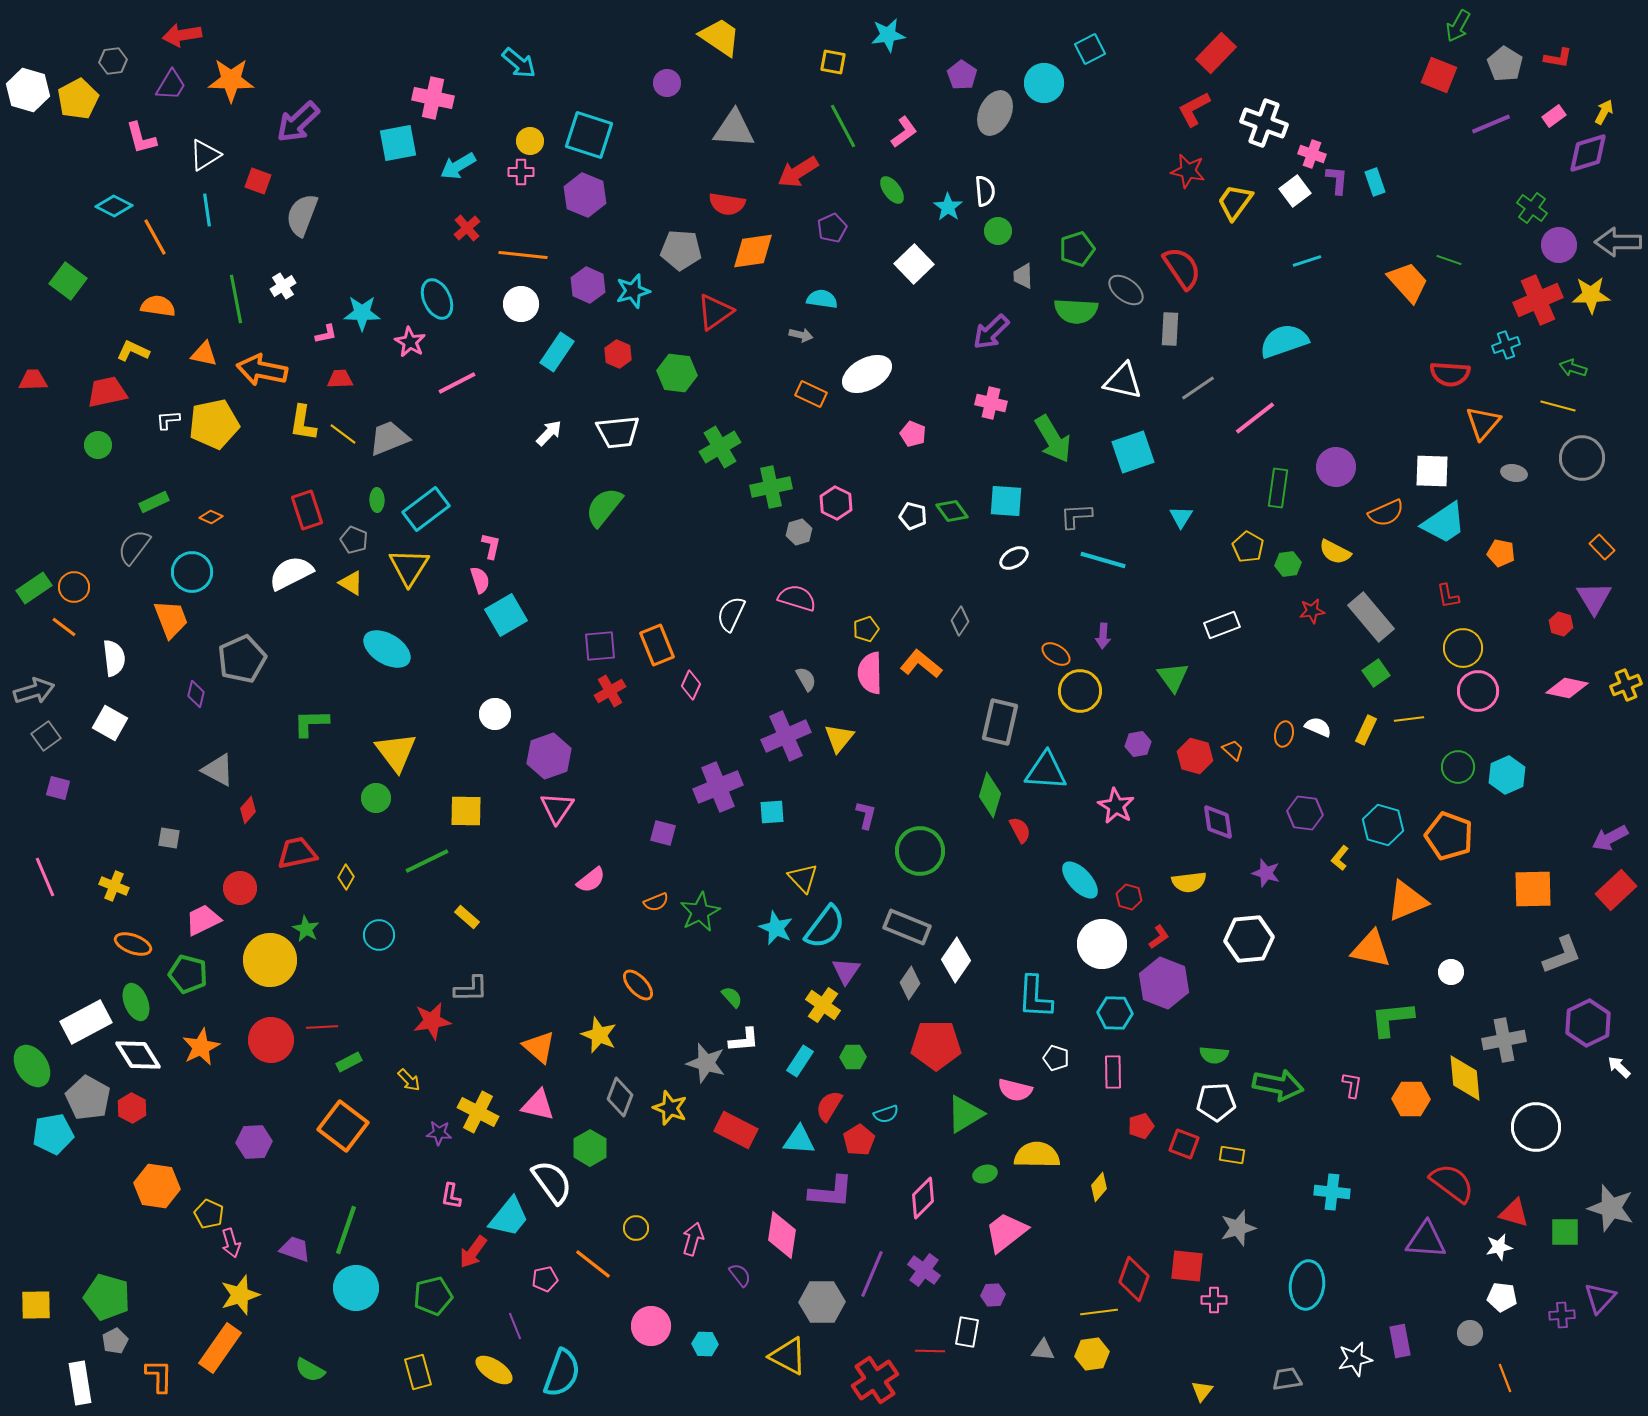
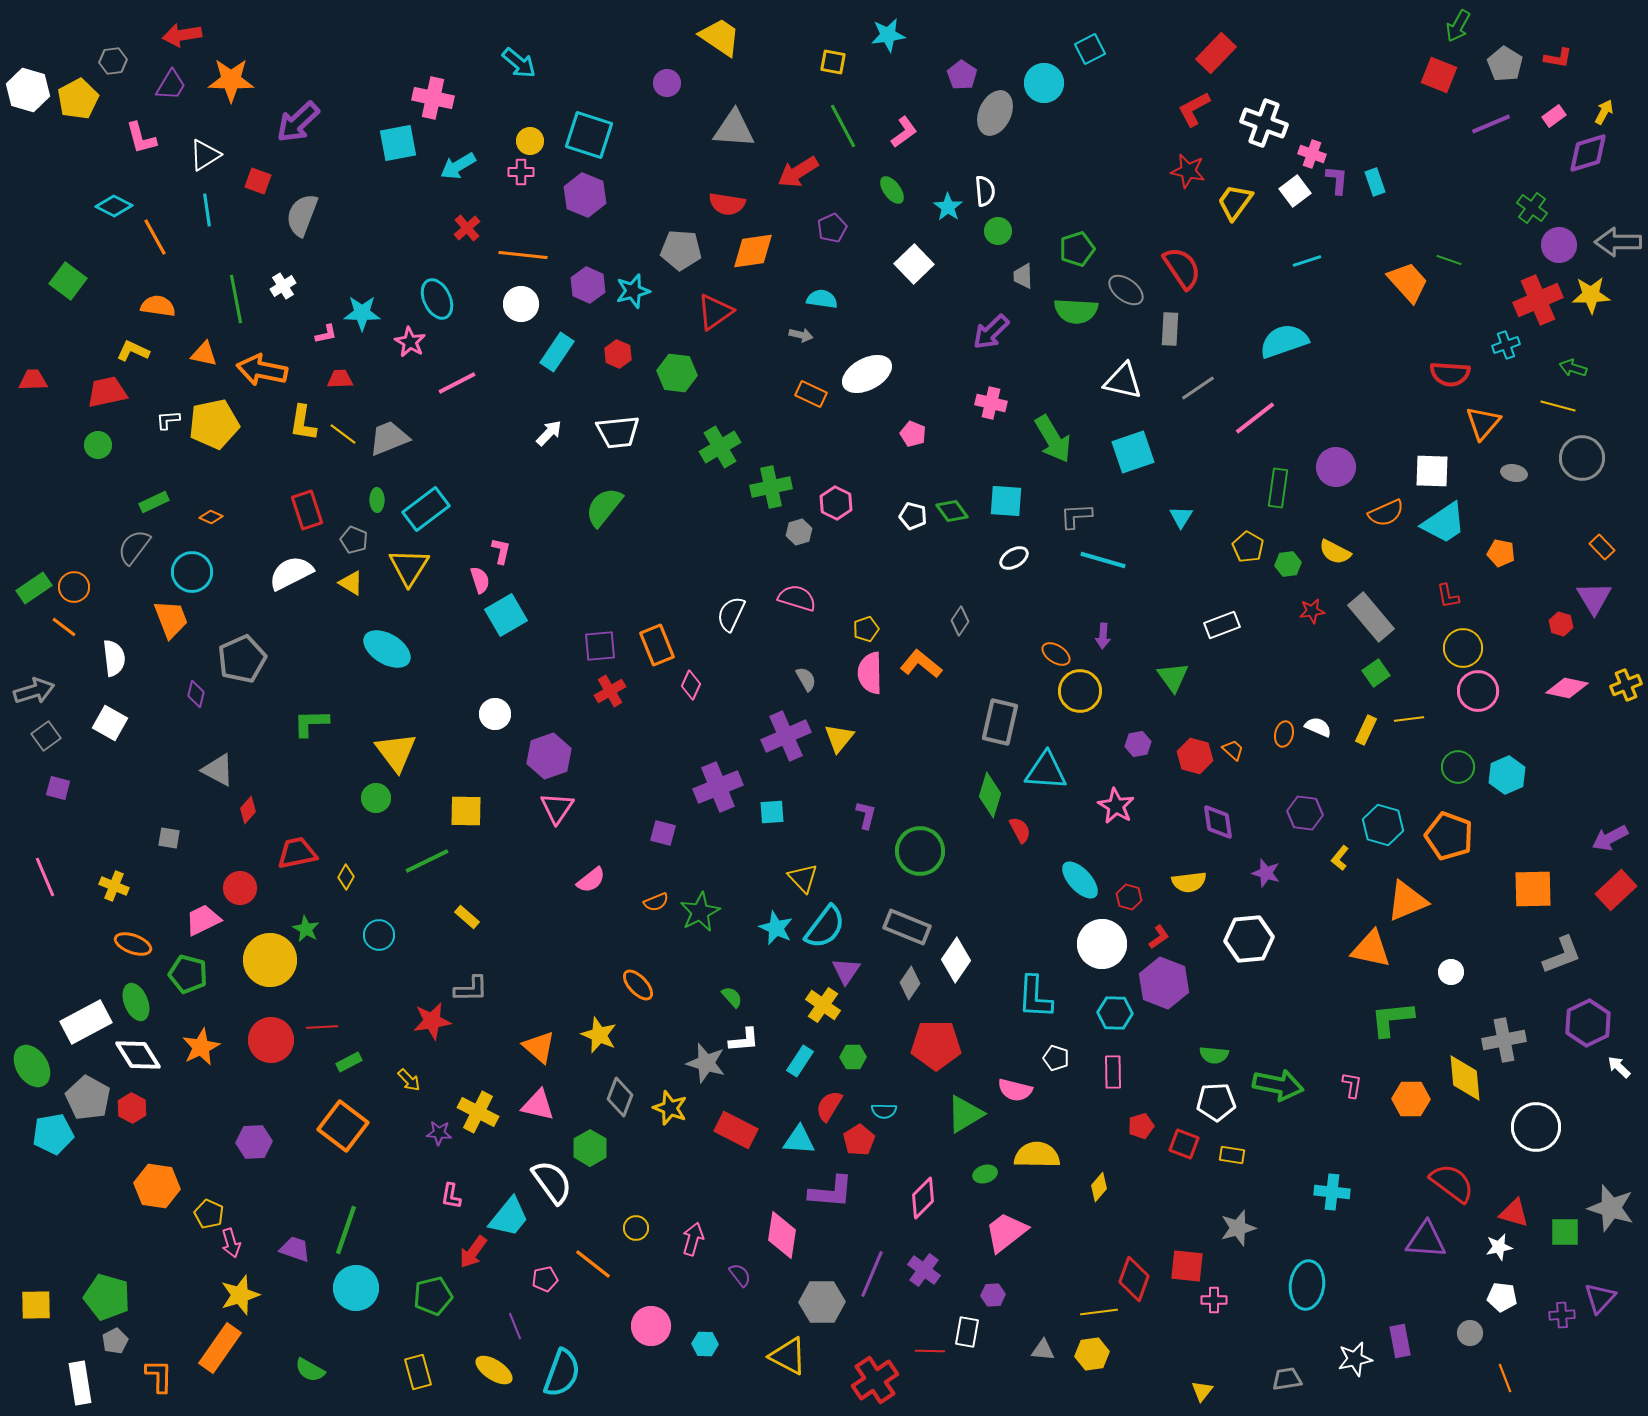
pink L-shape at (491, 546): moved 10 px right, 5 px down
cyan semicircle at (886, 1114): moved 2 px left, 3 px up; rotated 20 degrees clockwise
